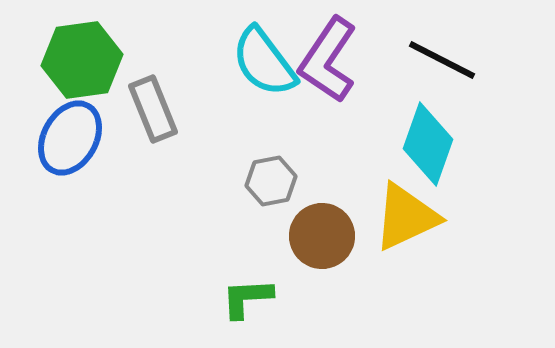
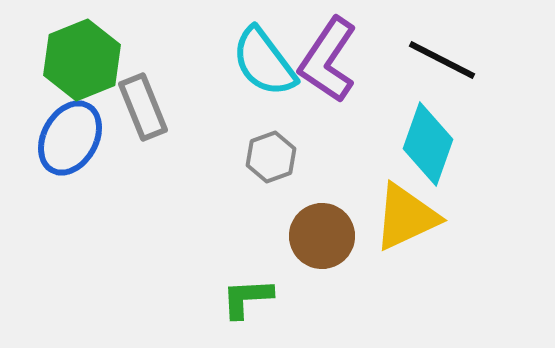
green hexagon: rotated 14 degrees counterclockwise
gray rectangle: moved 10 px left, 2 px up
gray hexagon: moved 24 px up; rotated 9 degrees counterclockwise
